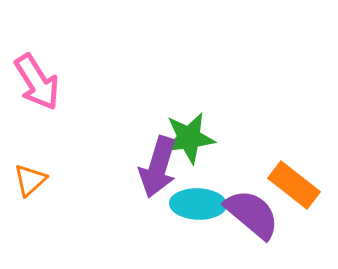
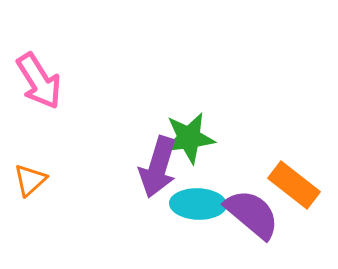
pink arrow: moved 2 px right, 1 px up
